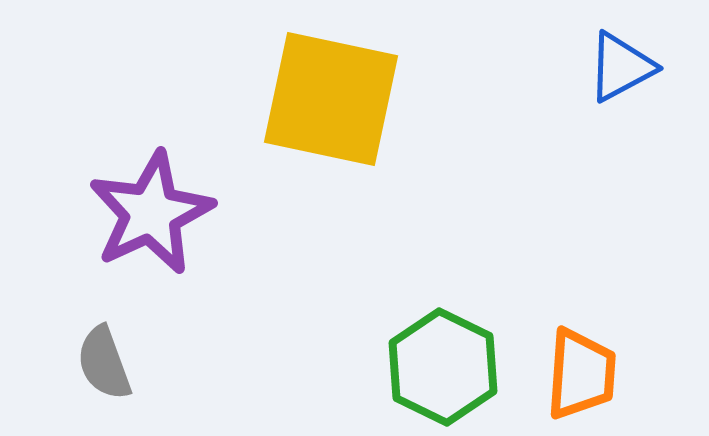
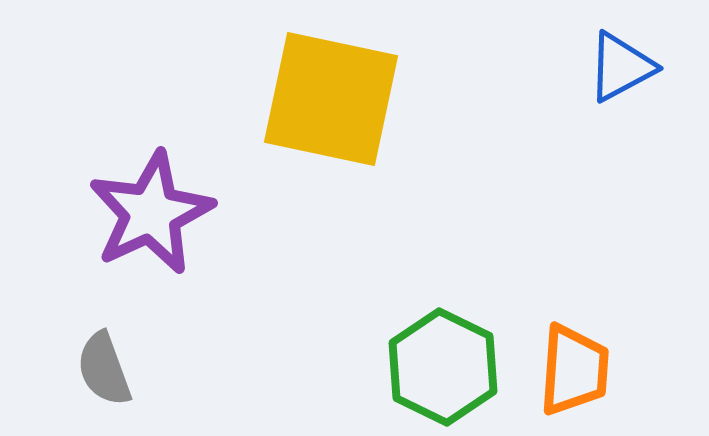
gray semicircle: moved 6 px down
orange trapezoid: moved 7 px left, 4 px up
